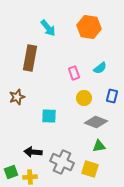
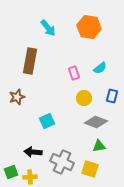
brown rectangle: moved 3 px down
cyan square: moved 2 px left, 5 px down; rotated 28 degrees counterclockwise
